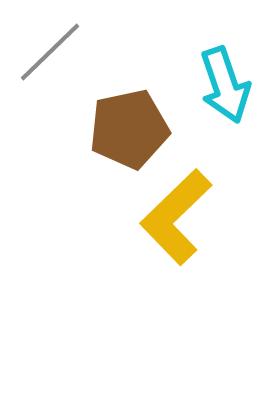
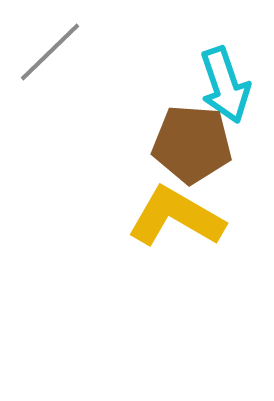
brown pentagon: moved 63 px right, 15 px down; rotated 16 degrees clockwise
yellow L-shape: rotated 74 degrees clockwise
